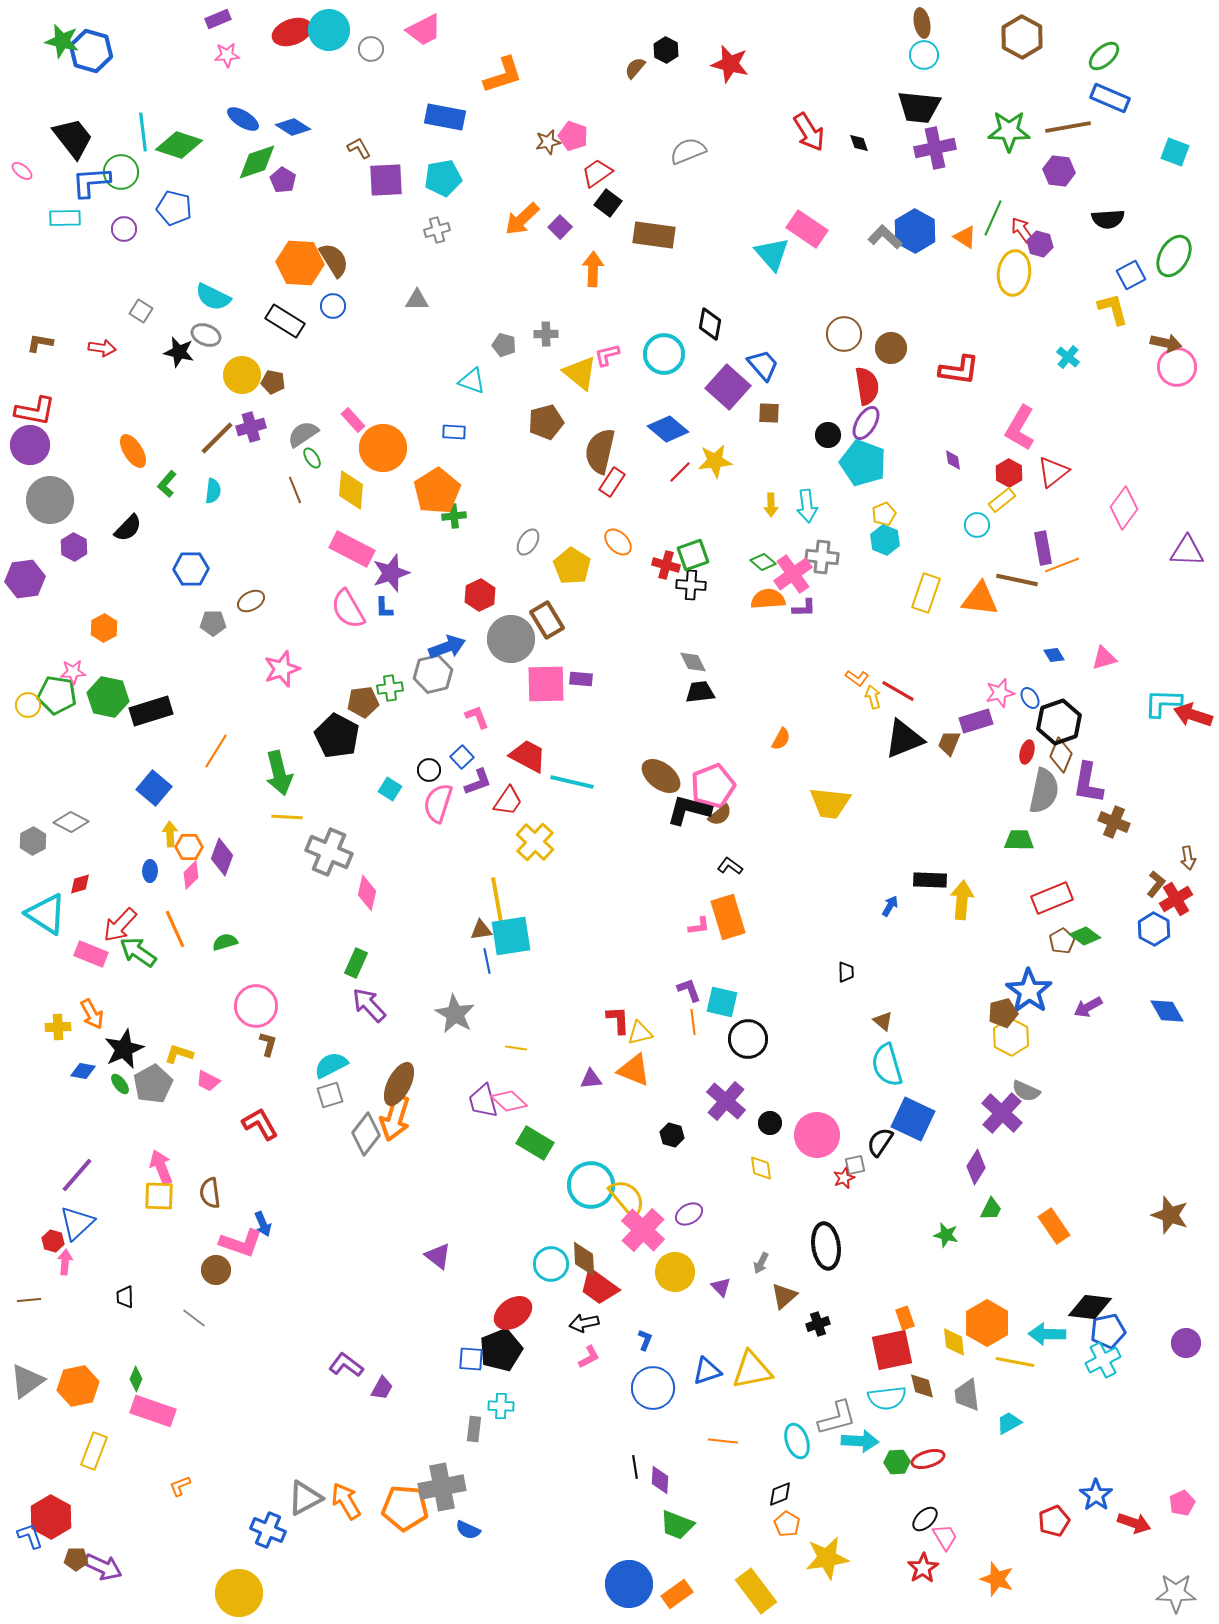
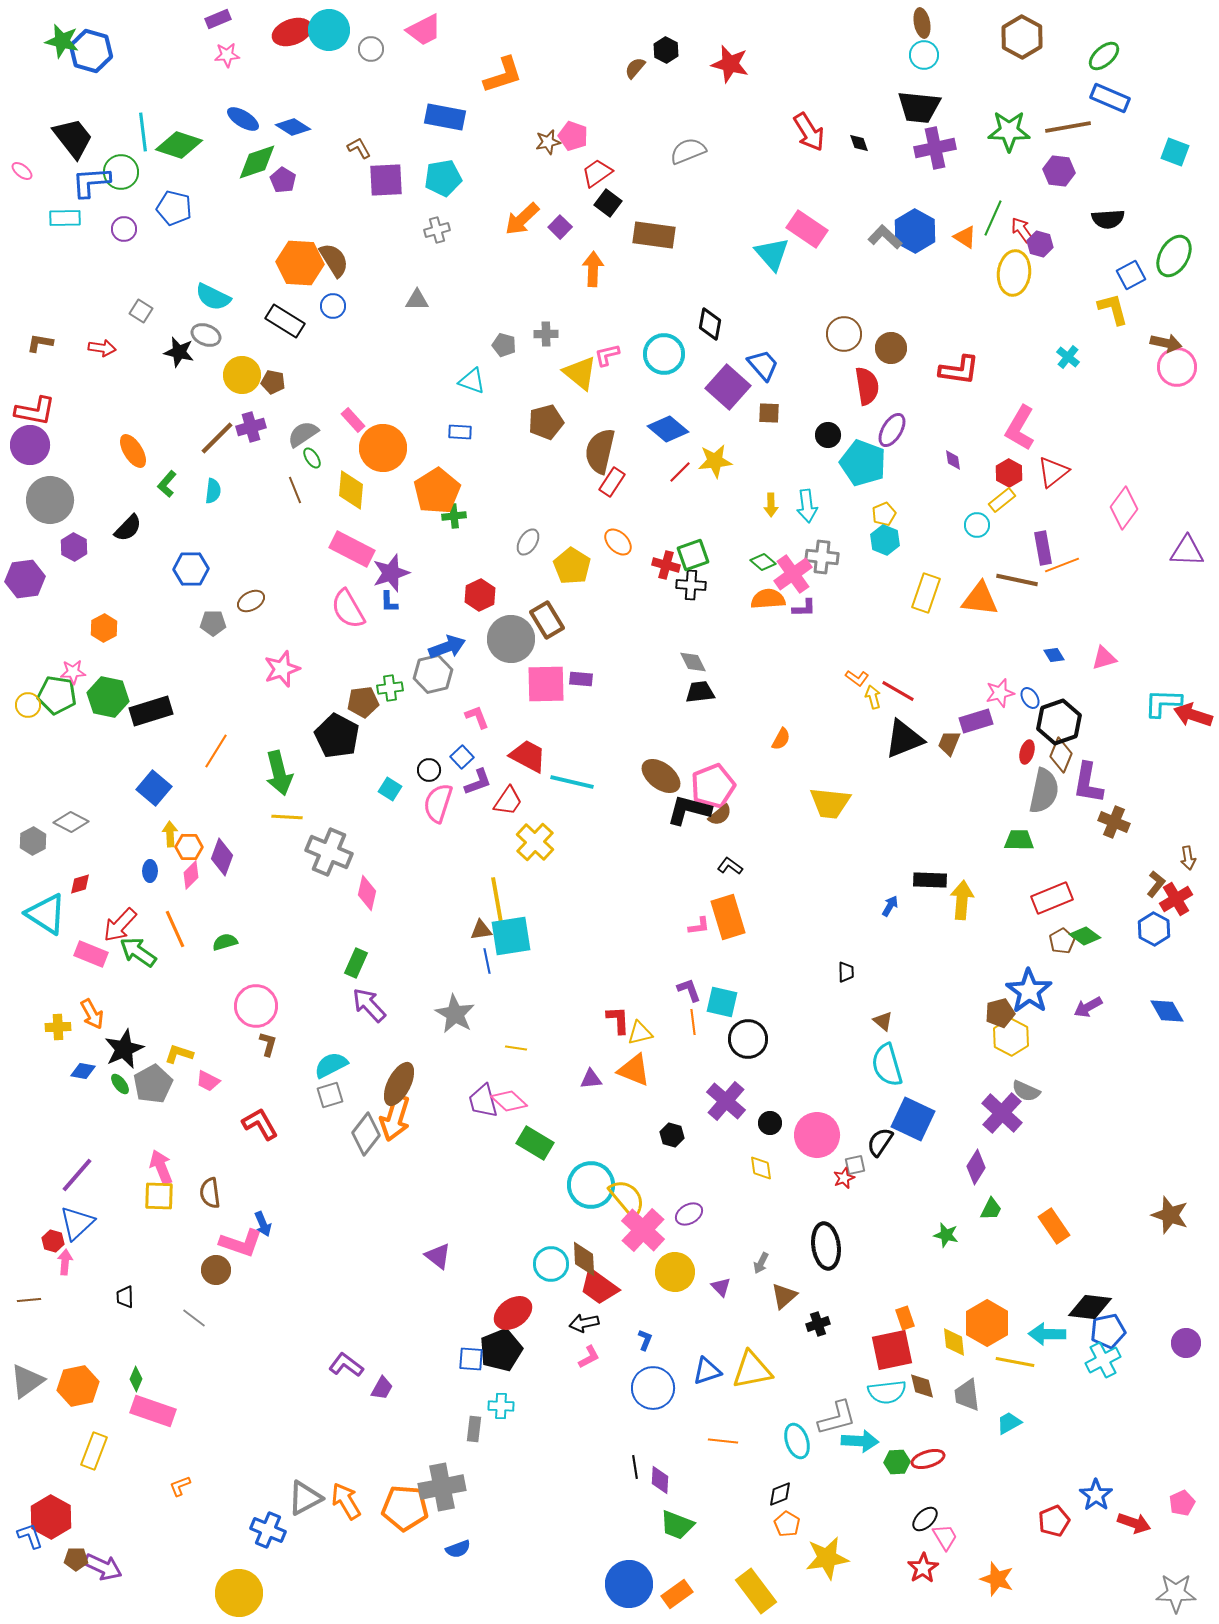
purple ellipse at (866, 423): moved 26 px right, 7 px down
blue rectangle at (454, 432): moved 6 px right
blue L-shape at (384, 608): moved 5 px right, 6 px up
brown pentagon at (1003, 1013): moved 3 px left
cyan semicircle at (887, 1398): moved 6 px up
blue semicircle at (468, 1530): moved 10 px left, 19 px down; rotated 45 degrees counterclockwise
